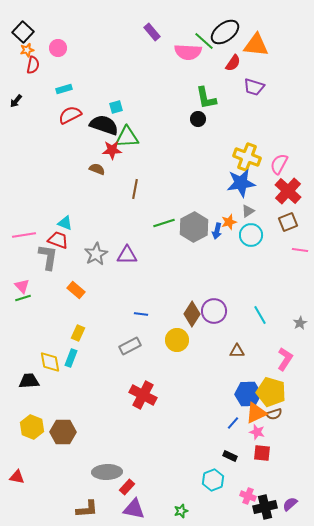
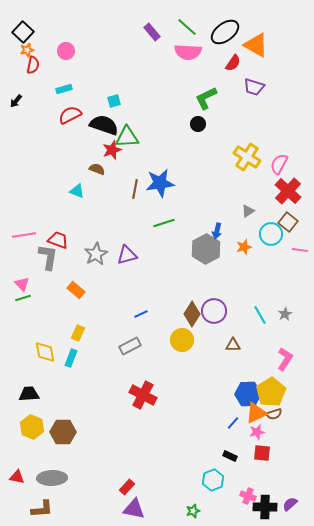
green line at (204, 41): moved 17 px left, 14 px up
orange triangle at (256, 45): rotated 24 degrees clockwise
pink circle at (58, 48): moved 8 px right, 3 px down
green L-shape at (206, 98): rotated 75 degrees clockwise
cyan square at (116, 107): moved 2 px left, 6 px up
black circle at (198, 119): moved 5 px down
red star at (112, 150): rotated 18 degrees counterclockwise
yellow cross at (247, 157): rotated 12 degrees clockwise
blue star at (241, 183): moved 81 px left
orange star at (229, 222): moved 15 px right, 25 px down
brown square at (288, 222): rotated 30 degrees counterclockwise
cyan triangle at (65, 223): moved 12 px right, 32 px up
gray hexagon at (194, 227): moved 12 px right, 22 px down
cyan circle at (251, 235): moved 20 px right, 1 px up
purple triangle at (127, 255): rotated 15 degrees counterclockwise
pink triangle at (22, 286): moved 2 px up
blue line at (141, 314): rotated 32 degrees counterclockwise
gray star at (300, 323): moved 15 px left, 9 px up
yellow circle at (177, 340): moved 5 px right
brown triangle at (237, 351): moved 4 px left, 6 px up
yellow diamond at (50, 362): moved 5 px left, 10 px up
black trapezoid at (29, 381): moved 13 px down
yellow pentagon at (271, 392): rotated 24 degrees clockwise
pink star at (257, 432): rotated 28 degrees counterclockwise
gray ellipse at (107, 472): moved 55 px left, 6 px down
black cross at (265, 507): rotated 15 degrees clockwise
brown L-shape at (87, 509): moved 45 px left
green star at (181, 511): moved 12 px right
